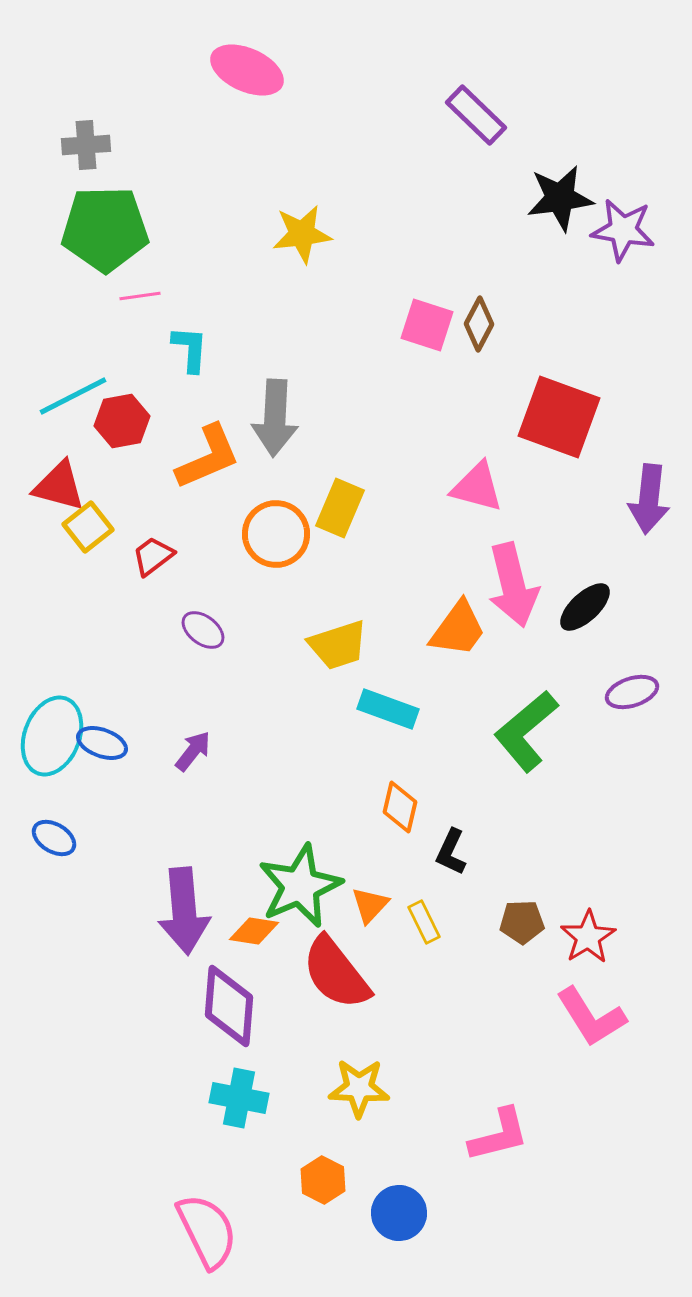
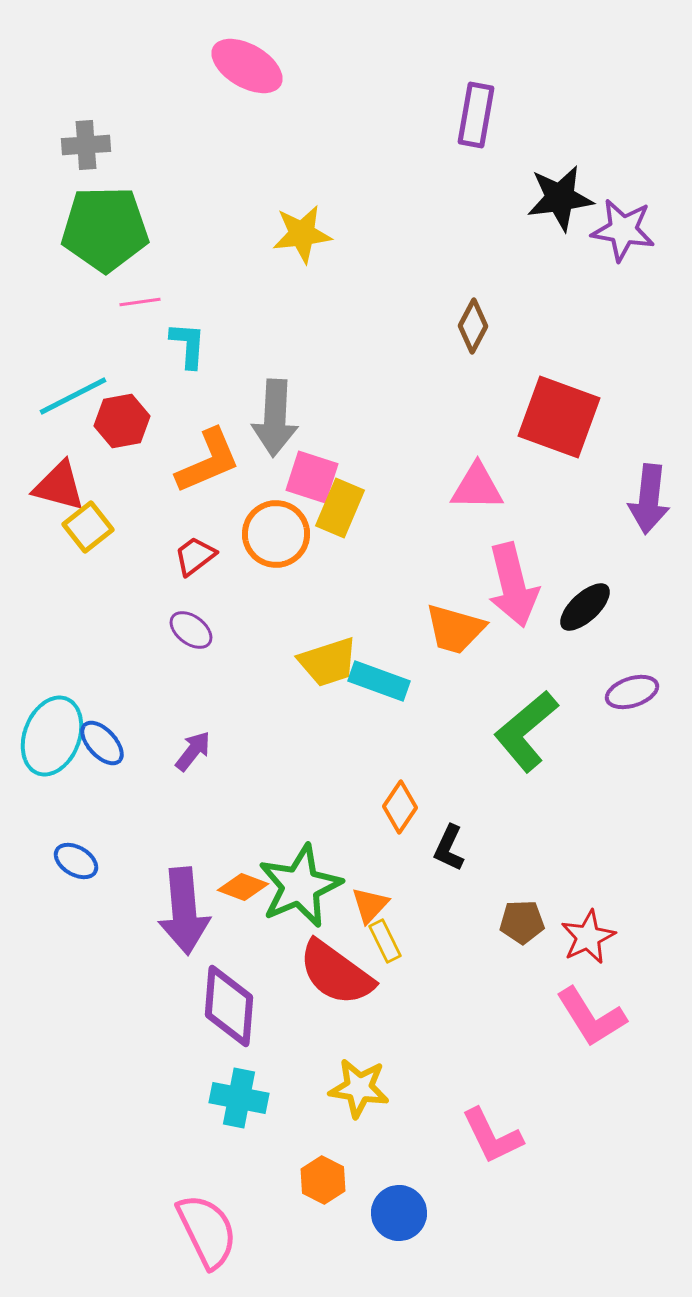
pink ellipse at (247, 70): moved 4 px up; rotated 6 degrees clockwise
purple rectangle at (476, 115): rotated 56 degrees clockwise
pink line at (140, 296): moved 6 px down
brown diamond at (479, 324): moved 6 px left, 2 px down
pink square at (427, 325): moved 115 px left, 152 px down
cyan L-shape at (190, 349): moved 2 px left, 4 px up
orange L-shape at (208, 457): moved 4 px down
pink triangle at (477, 487): rotated 14 degrees counterclockwise
red trapezoid at (153, 556): moved 42 px right
orange trapezoid at (458, 629): moved 3 px left; rotated 70 degrees clockwise
purple ellipse at (203, 630): moved 12 px left
yellow trapezoid at (338, 645): moved 10 px left, 17 px down
cyan rectangle at (388, 709): moved 9 px left, 28 px up
blue ellipse at (102, 743): rotated 27 degrees clockwise
orange diamond at (400, 807): rotated 21 degrees clockwise
blue ellipse at (54, 838): moved 22 px right, 23 px down
black L-shape at (451, 852): moved 2 px left, 4 px up
yellow rectangle at (424, 922): moved 39 px left, 19 px down
orange diamond at (254, 931): moved 11 px left, 44 px up; rotated 12 degrees clockwise
red star at (588, 937): rotated 6 degrees clockwise
red semicircle at (336, 973): rotated 16 degrees counterclockwise
yellow star at (359, 1088): rotated 6 degrees clockwise
pink L-shape at (499, 1135): moved 7 px left, 1 px down; rotated 78 degrees clockwise
